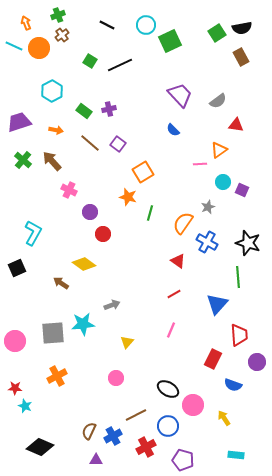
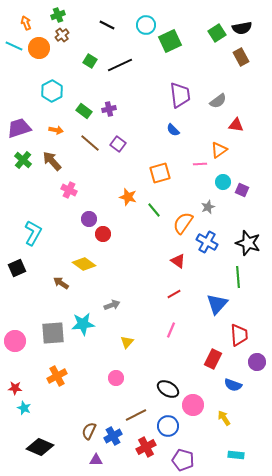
purple trapezoid at (180, 95): rotated 36 degrees clockwise
purple trapezoid at (19, 122): moved 6 px down
orange square at (143, 172): moved 17 px right, 1 px down; rotated 15 degrees clockwise
purple circle at (90, 212): moved 1 px left, 7 px down
green line at (150, 213): moved 4 px right, 3 px up; rotated 56 degrees counterclockwise
cyan star at (25, 406): moved 1 px left, 2 px down
